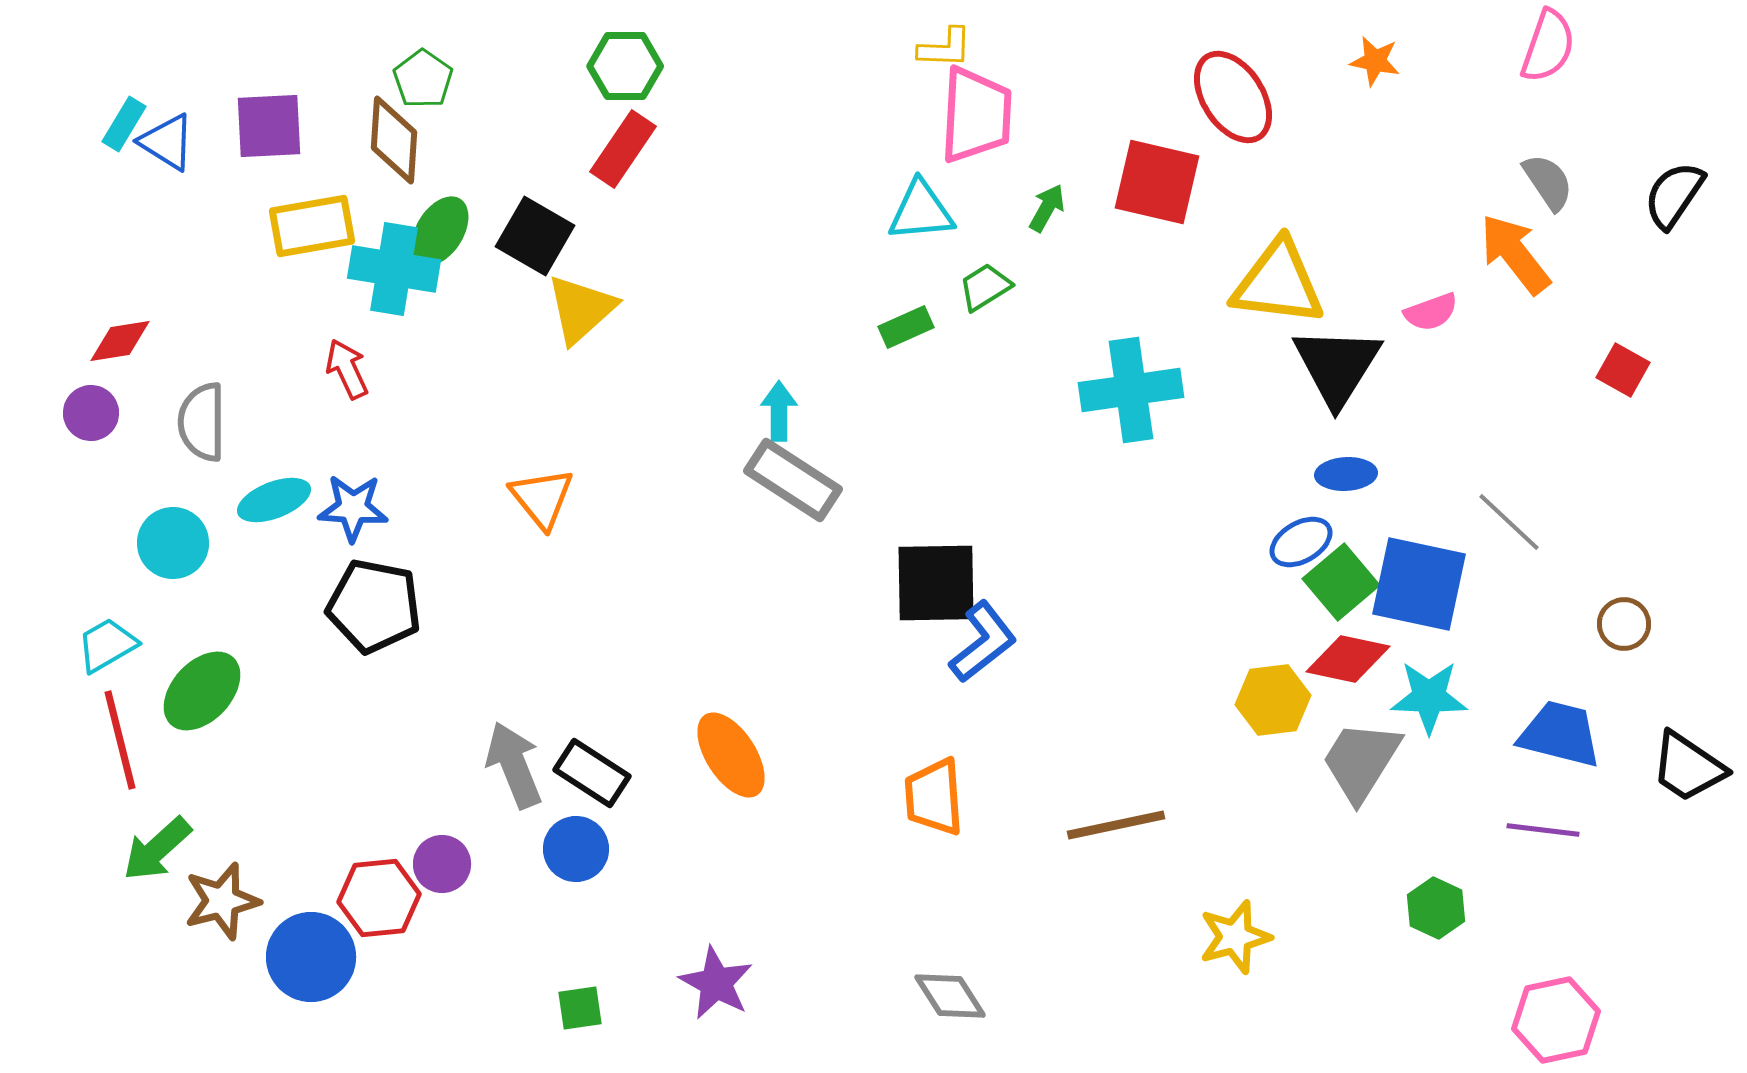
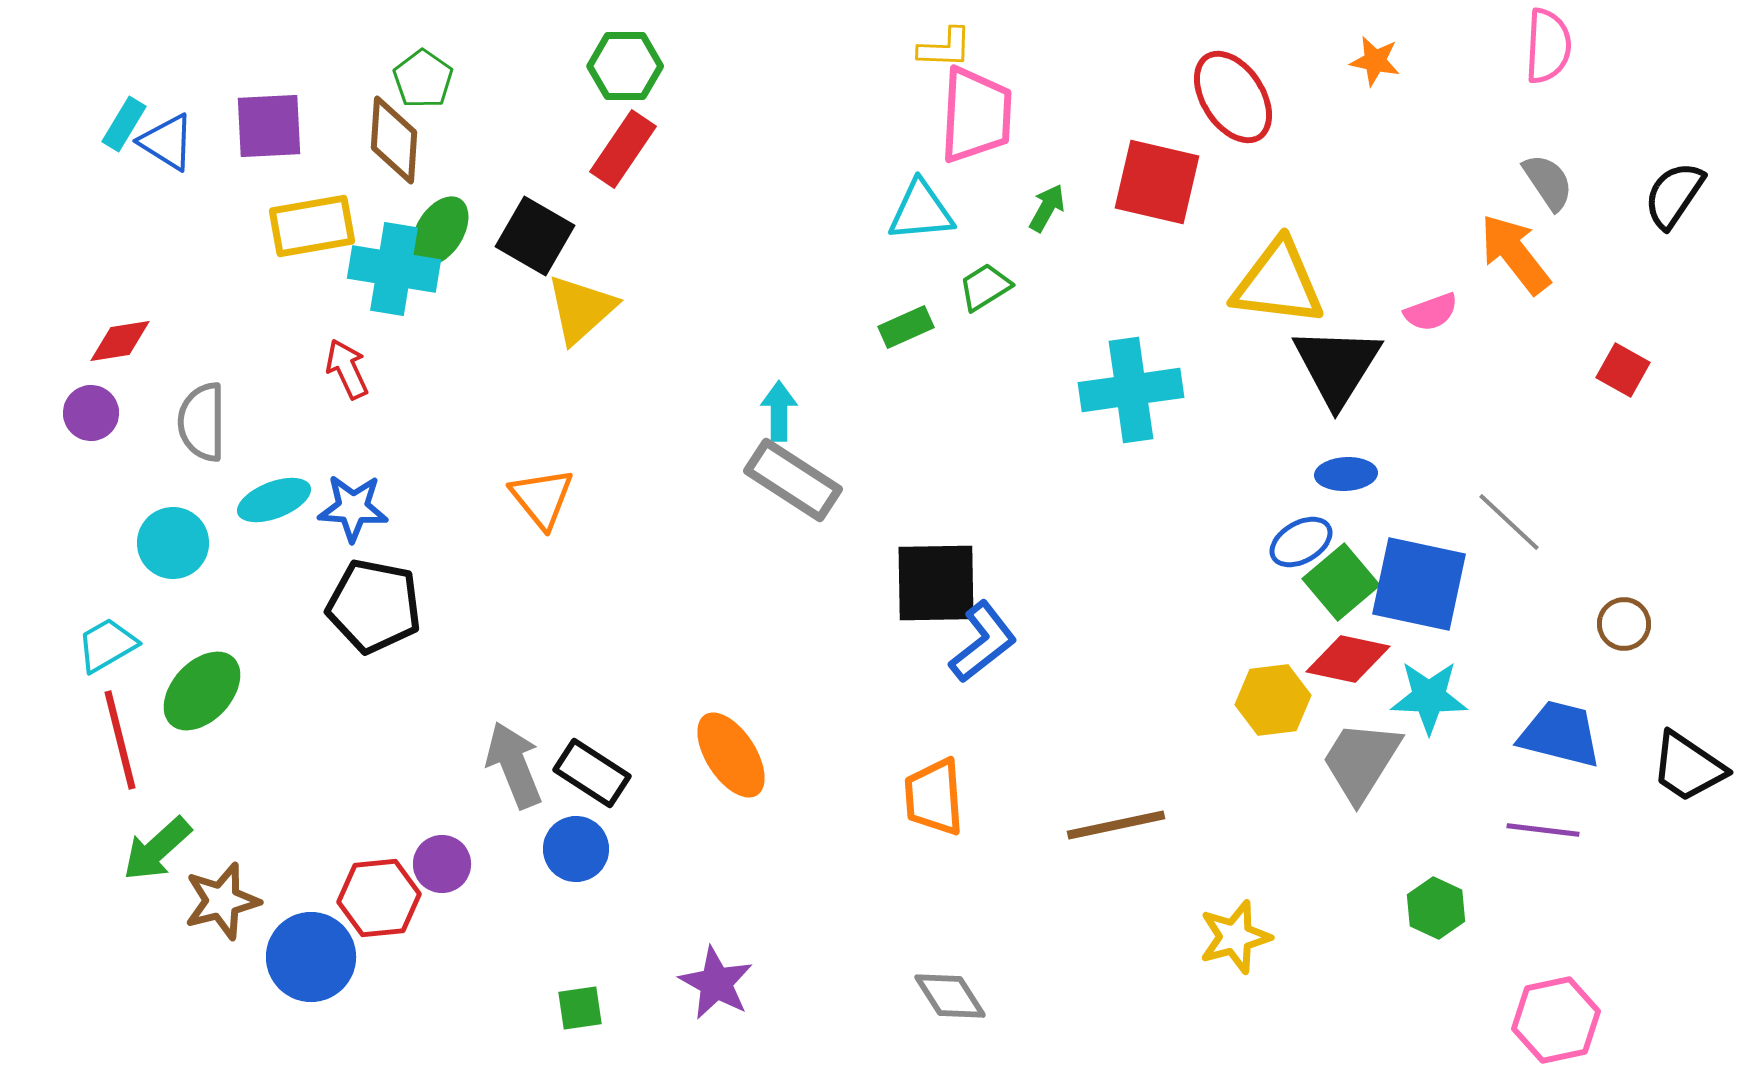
pink semicircle at (1548, 46): rotated 16 degrees counterclockwise
